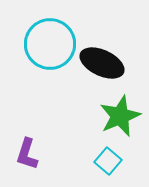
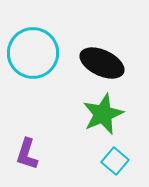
cyan circle: moved 17 px left, 9 px down
green star: moved 17 px left, 2 px up
cyan square: moved 7 px right
